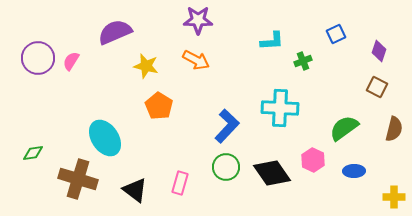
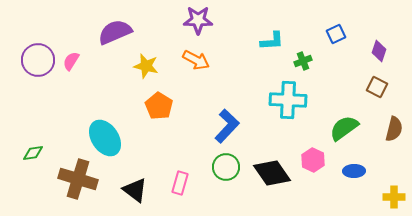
purple circle: moved 2 px down
cyan cross: moved 8 px right, 8 px up
